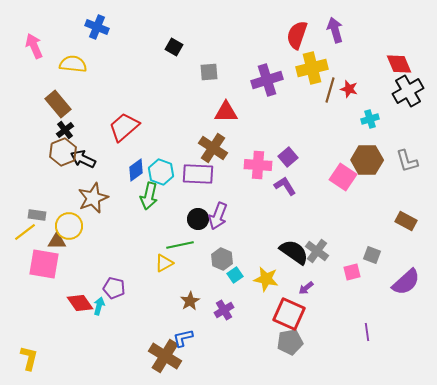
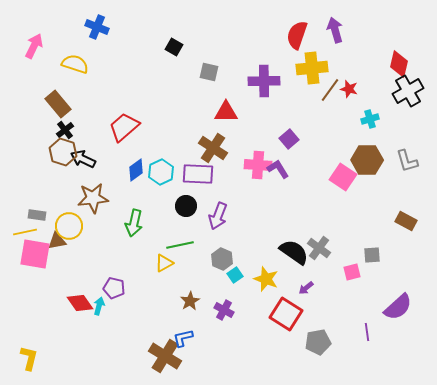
pink arrow at (34, 46): rotated 50 degrees clockwise
yellow semicircle at (73, 64): moved 2 px right; rotated 12 degrees clockwise
red diamond at (399, 64): rotated 36 degrees clockwise
yellow cross at (312, 68): rotated 8 degrees clockwise
gray square at (209, 72): rotated 18 degrees clockwise
purple cross at (267, 80): moved 3 px left, 1 px down; rotated 16 degrees clockwise
brown line at (330, 90): rotated 20 degrees clockwise
brown hexagon at (63, 152): rotated 20 degrees counterclockwise
purple square at (288, 157): moved 1 px right, 18 px up
cyan hexagon at (161, 172): rotated 15 degrees clockwise
purple L-shape at (285, 186): moved 7 px left, 17 px up
green arrow at (149, 196): moved 15 px left, 27 px down
brown star at (93, 198): rotated 16 degrees clockwise
black circle at (198, 219): moved 12 px left, 13 px up
yellow line at (25, 232): rotated 25 degrees clockwise
brown triangle at (57, 241): rotated 12 degrees counterclockwise
gray cross at (317, 251): moved 2 px right, 3 px up
gray square at (372, 255): rotated 24 degrees counterclockwise
pink square at (44, 264): moved 9 px left, 10 px up
yellow star at (266, 279): rotated 10 degrees clockwise
purple semicircle at (406, 282): moved 8 px left, 25 px down
purple cross at (224, 310): rotated 30 degrees counterclockwise
red square at (289, 314): moved 3 px left; rotated 8 degrees clockwise
gray pentagon at (290, 342): moved 28 px right
